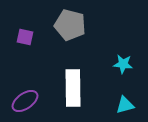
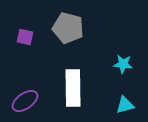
gray pentagon: moved 2 px left, 3 px down
